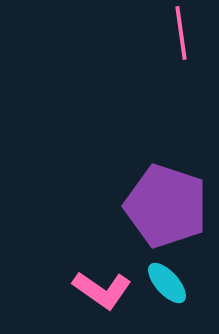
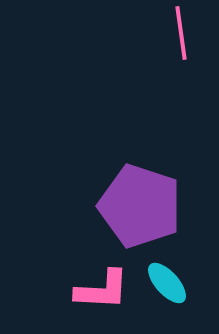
purple pentagon: moved 26 px left
pink L-shape: rotated 32 degrees counterclockwise
